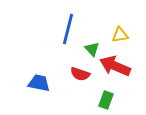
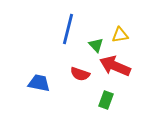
green triangle: moved 4 px right, 4 px up
